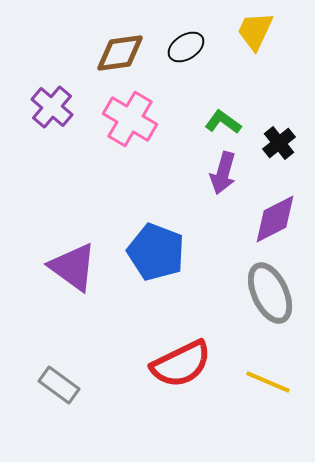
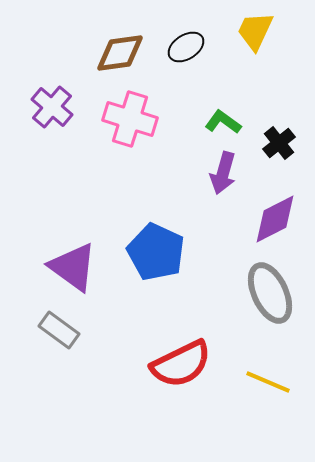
pink cross: rotated 14 degrees counterclockwise
blue pentagon: rotated 4 degrees clockwise
gray rectangle: moved 55 px up
